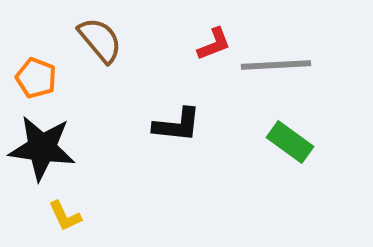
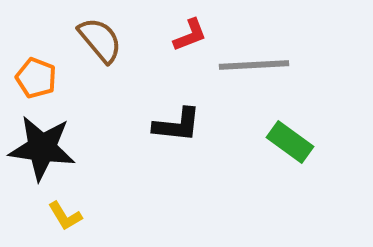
red L-shape: moved 24 px left, 9 px up
gray line: moved 22 px left
yellow L-shape: rotated 6 degrees counterclockwise
